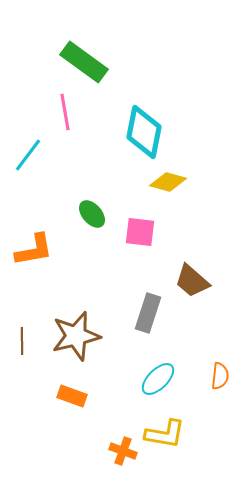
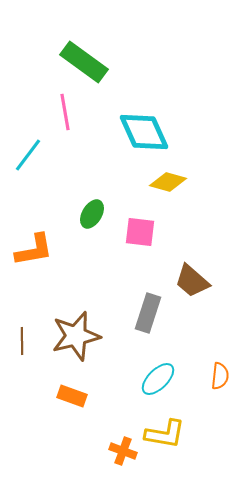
cyan diamond: rotated 36 degrees counterclockwise
green ellipse: rotated 72 degrees clockwise
